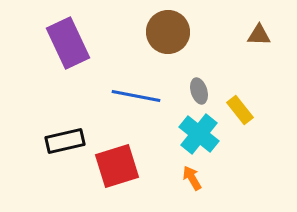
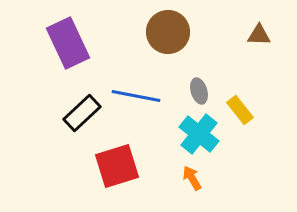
black rectangle: moved 17 px right, 28 px up; rotated 30 degrees counterclockwise
